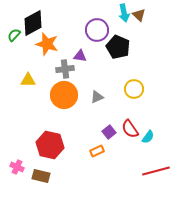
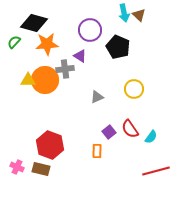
black diamond: moved 1 px right; rotated 44 degrees clockwise
purple circle: moved 7 px left
green semicircle: moved 7 px down
orange star: rotated 20 degrees counterclockwise
purple triangle: rotated 24 degrees clockwise
orange circle: moved 19 px left, 15 px up
cyan semicircle: moved 3 px right
red hexagon: rotated 8 degrees clockwise
orange rectangle: rotated 64 degrees counterclockwise
brown rectangle: moved 7 px up
